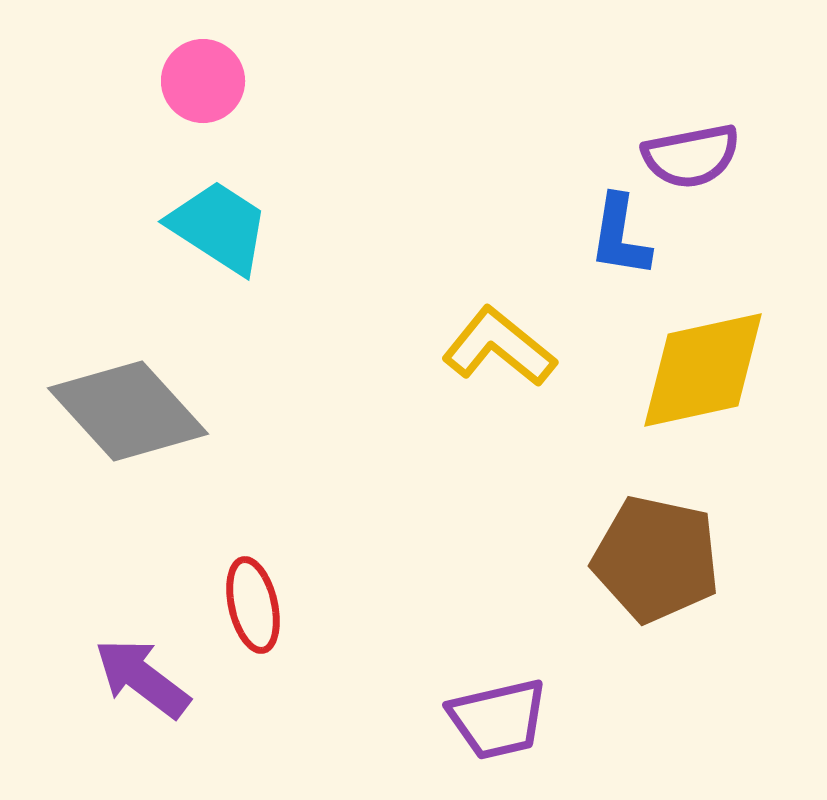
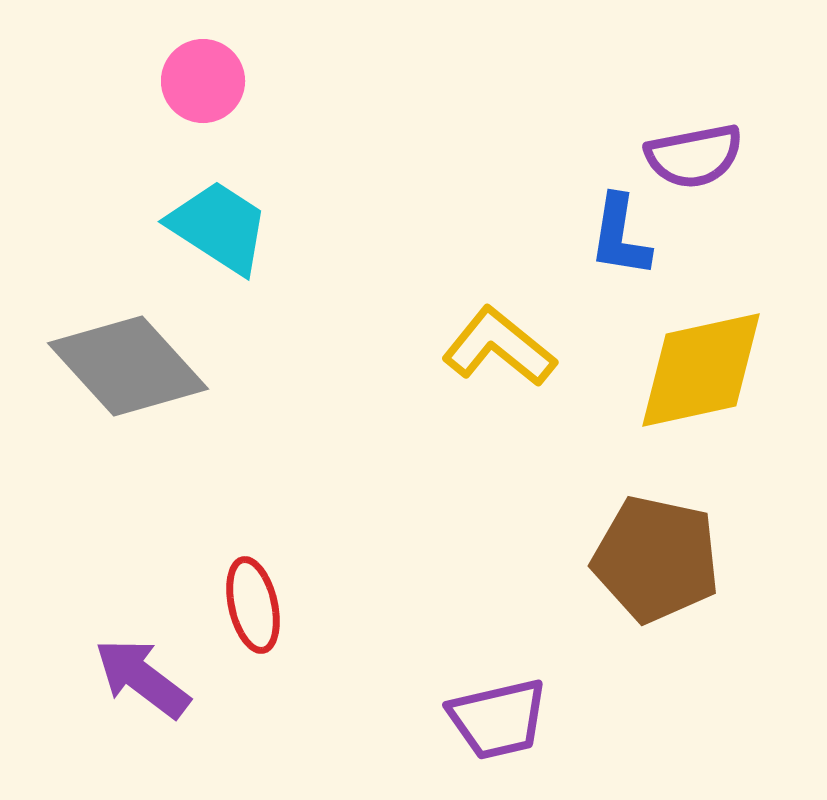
purple semicircle: moved 3 px right
yellow diamond: moved 2 px left
gray diamond: moved 45 px up
